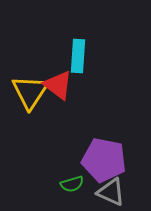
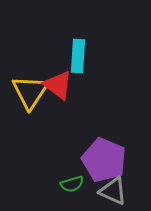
purple pentagon: rotated 12 degrees clockwise
gray triangle: moved 2 px right, 1 px up
